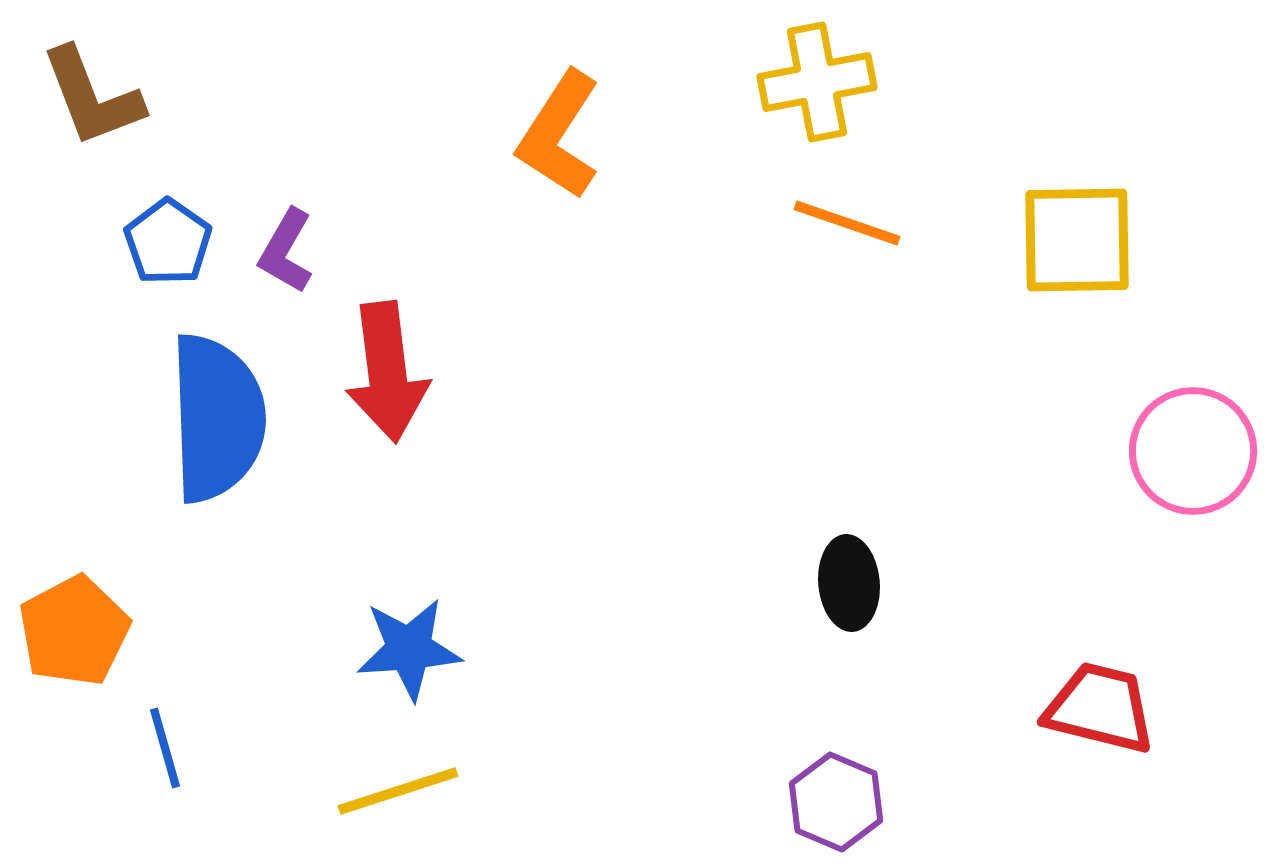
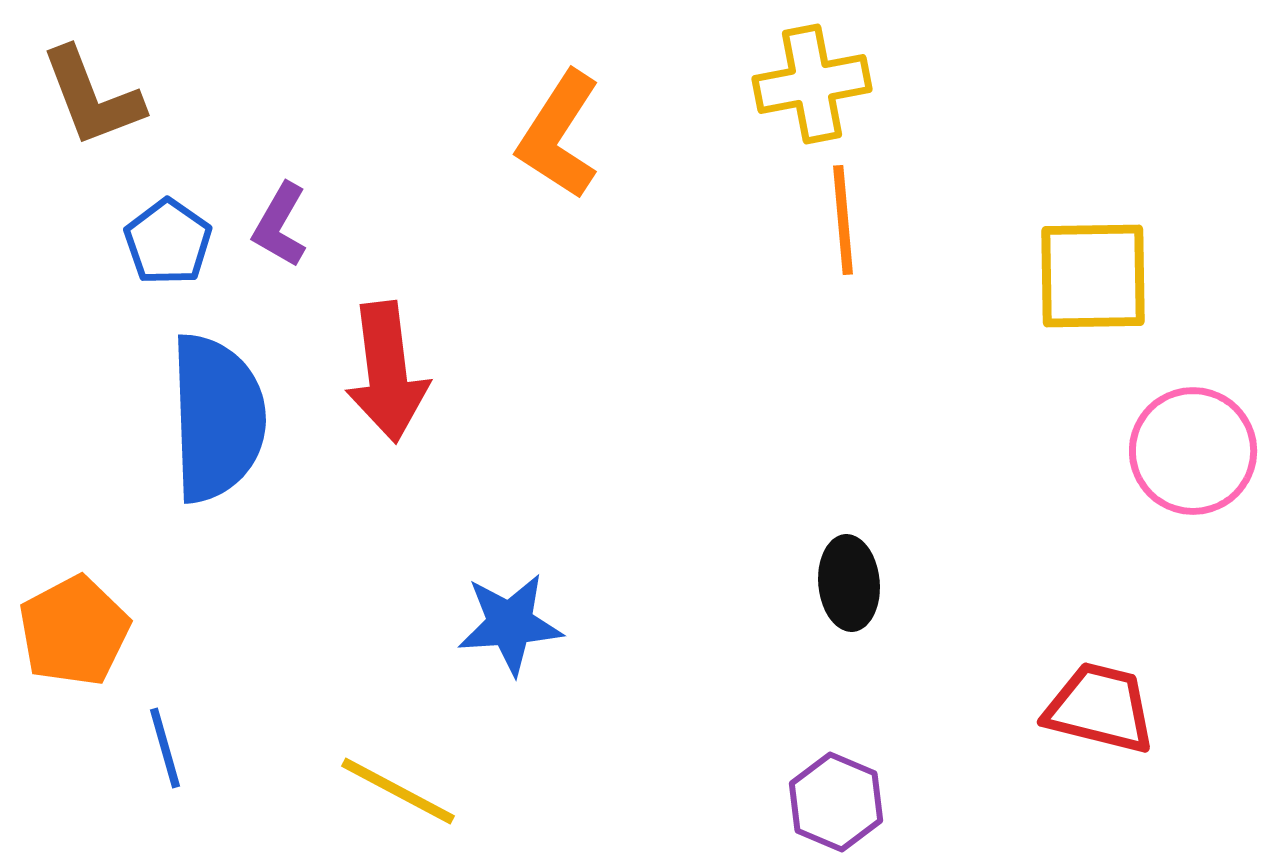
yellow cross: moved 5 px left, 2 px down
orange line: moved 4 px left, 3 px up; rotated 66 degrees clockwise
yellow square: moved 16 px right, 36 px down
purple L-shape: moved 6 px left, 26 px up
blue star: moved 101 px right, 25 px up
yellow line: rotated 46 degrees clockwise
